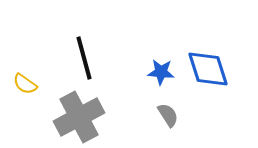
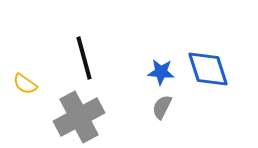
gray semicircle: moved 6 px left, 8 px up; rotated 120 degrees counterclockwise
